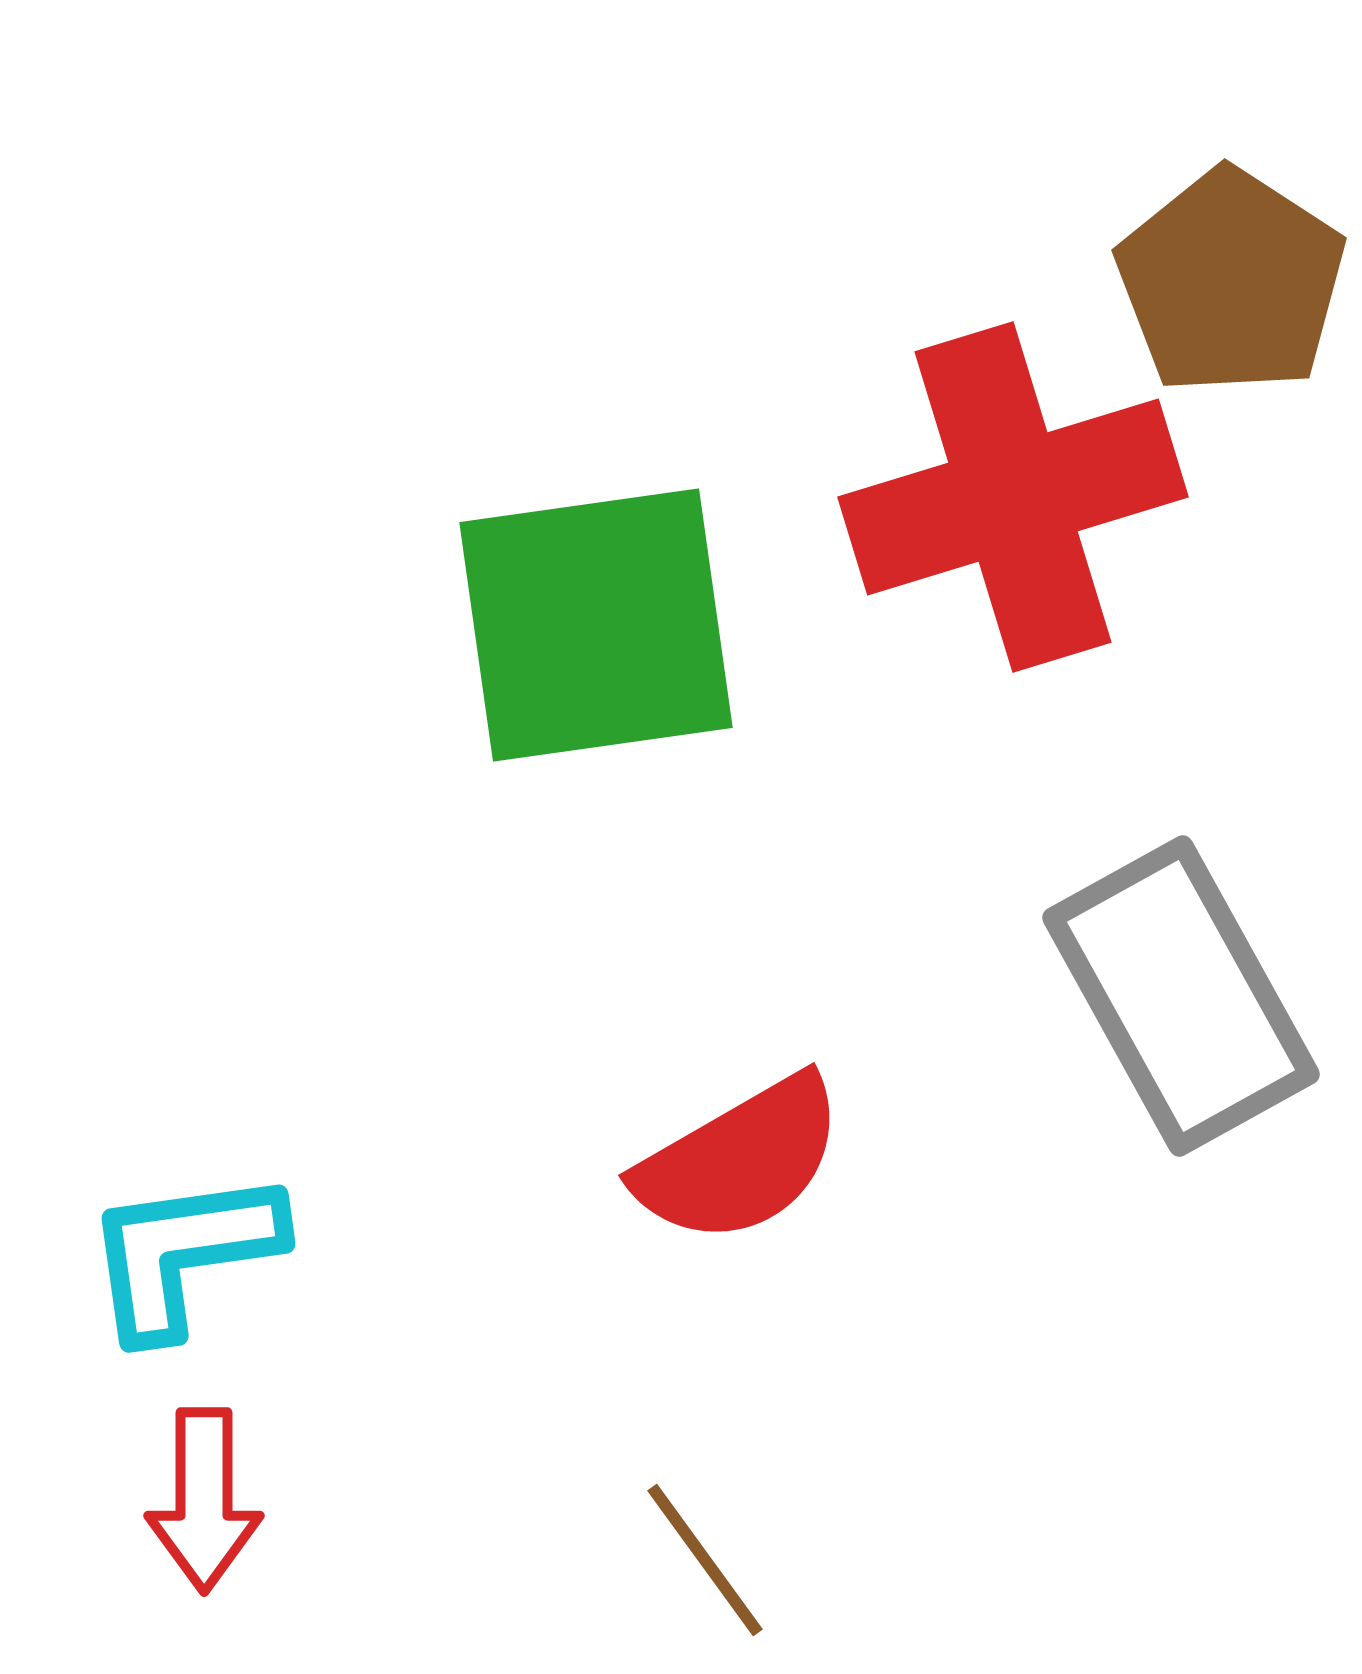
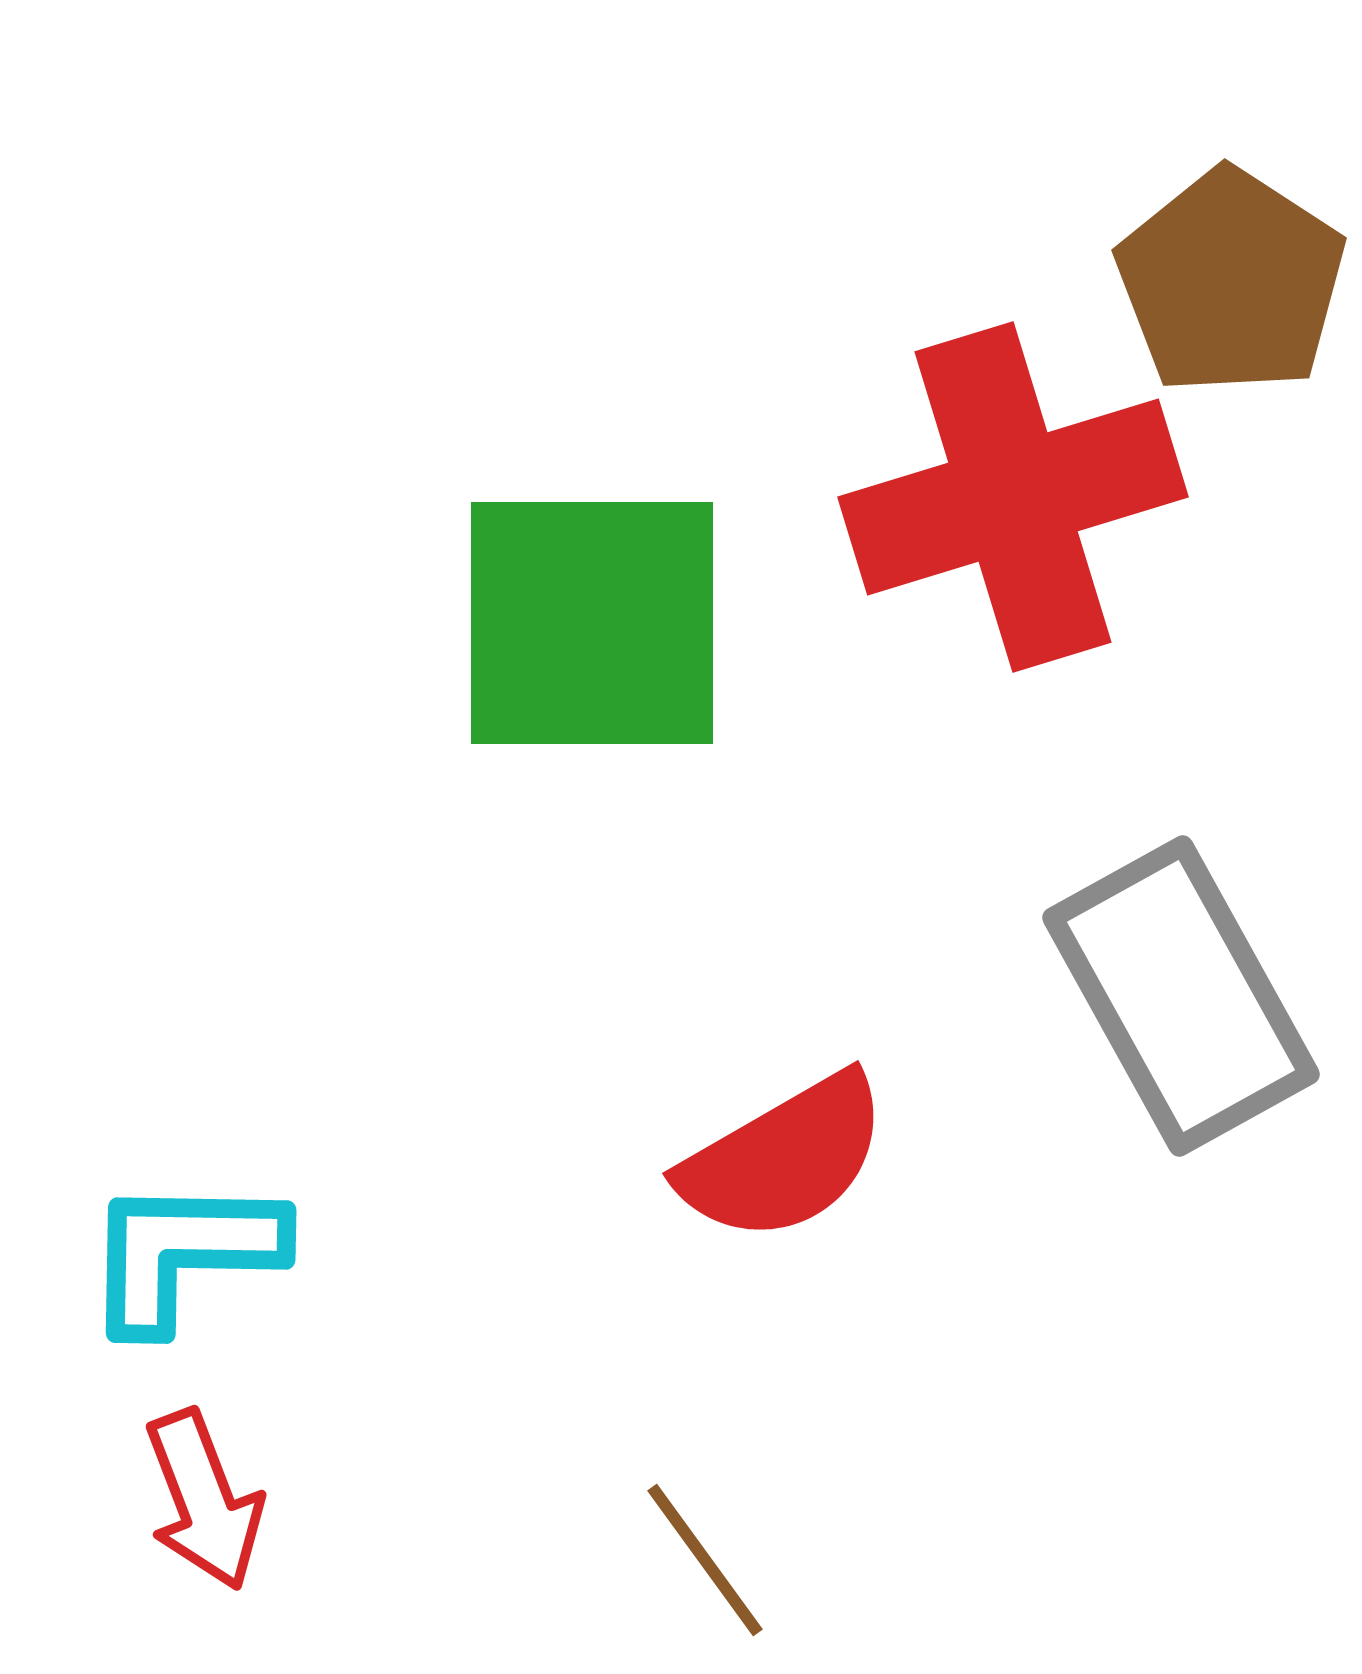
green square: moved 4 px left, 2 px up; rotated 8 degrees clockwise
red semicircle: moved 44 px right, 2 px up
cyan L-shape: rotated 9 degrees clockwise
red arrow: rotated 21 degrees counterclockwise
